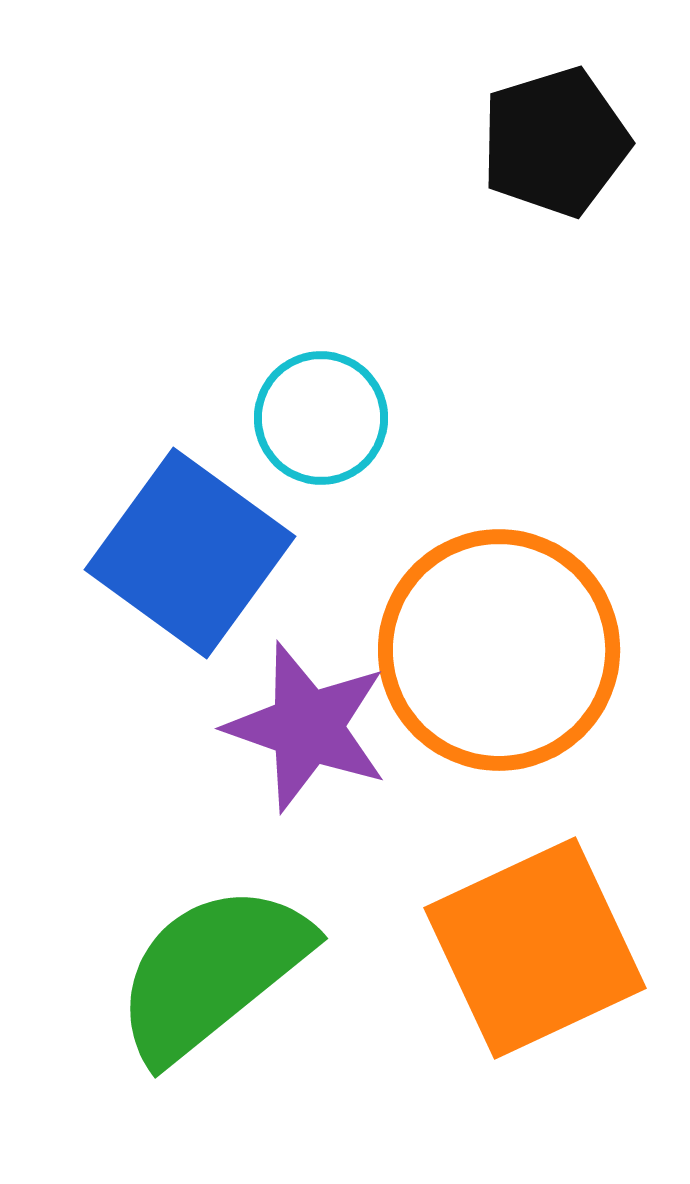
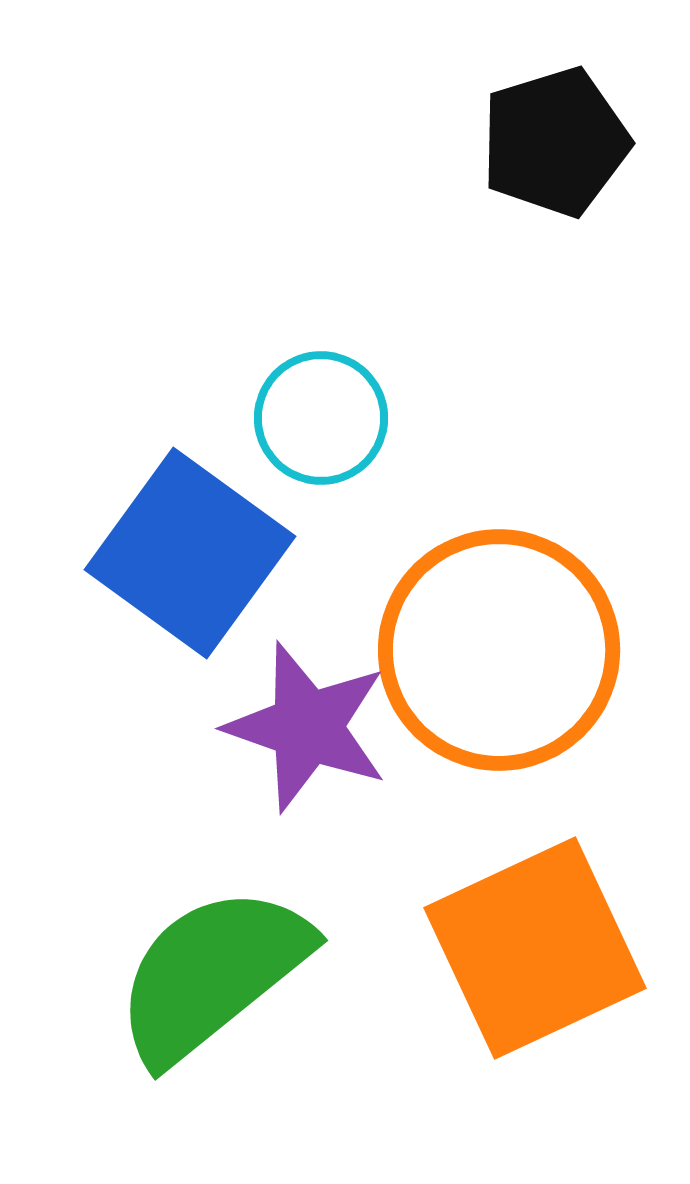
green semicircle: moved 2 px down
